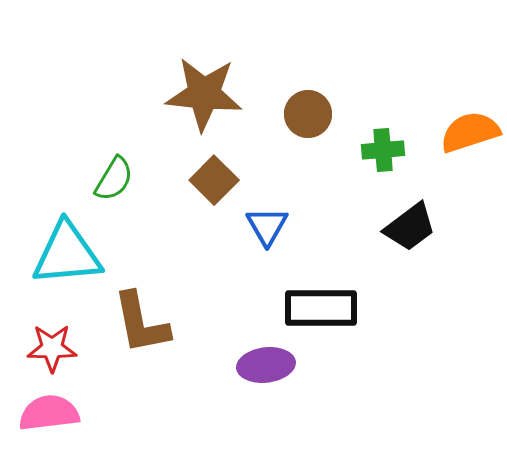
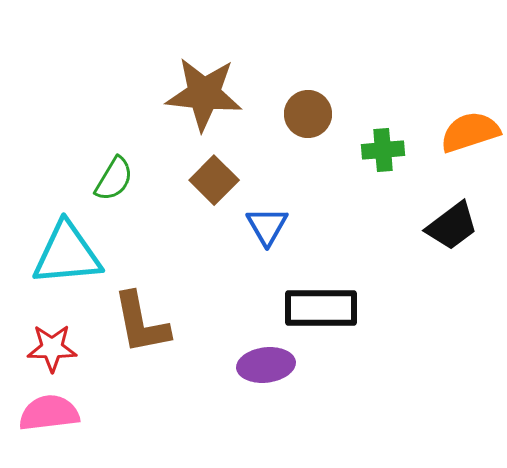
black trapezoid: moved 42 px right, 1 px up
